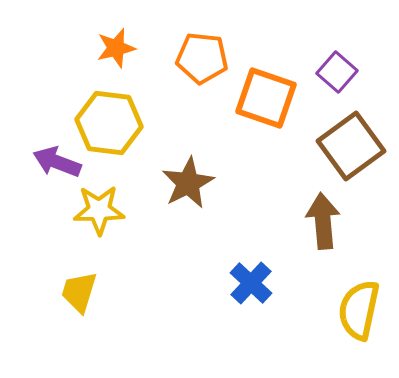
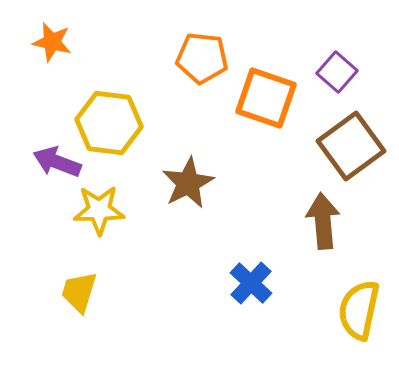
orange star: moved 64 px left, 6 px up; rotated 27 degrees clockwise
